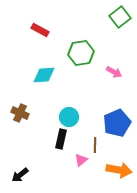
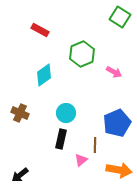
green square: rotated 20 degrees counterclockwise
green hexagon: moved 1 px right, 1 px down; rotated 15 degrees counterclockwise
cyan diamond: rotated 30 degrees counterclockwise
cyan circle: moved 3 px left, 4 px up
